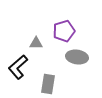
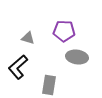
purple pentagon: rotated 20 degrees clockwise
gray triangle: moved 8 px left, 5 px up; rotated 16 degrees clockwise
gray rectangle: moved 1 px right, 1 px down
